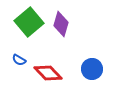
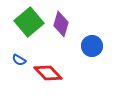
blue circle: moved 23 px up
